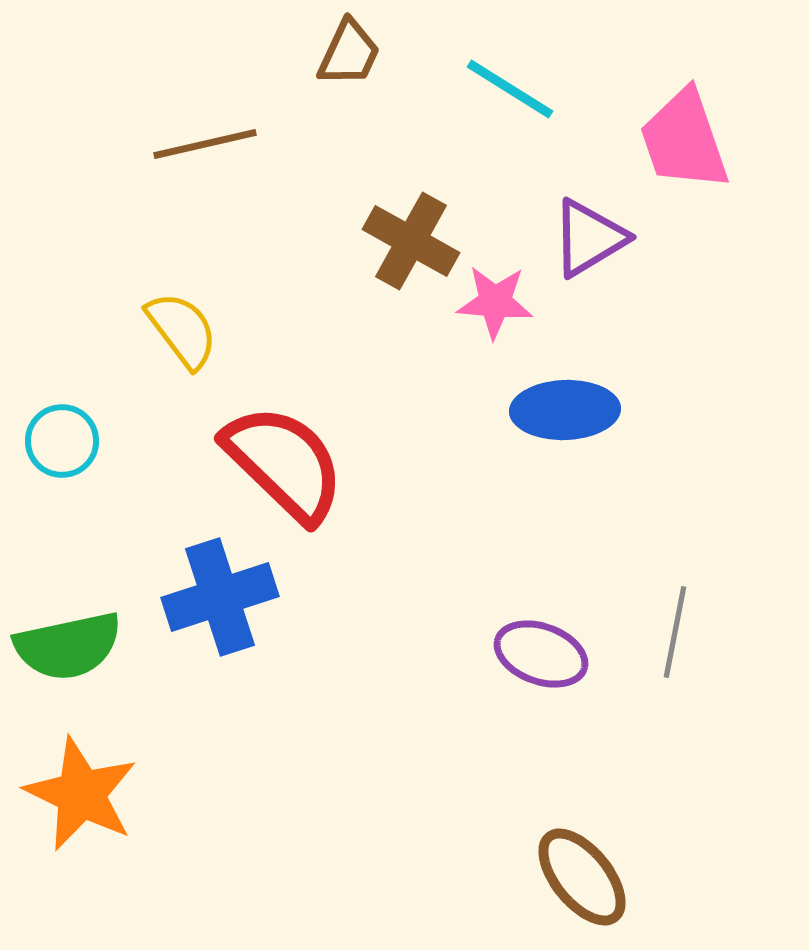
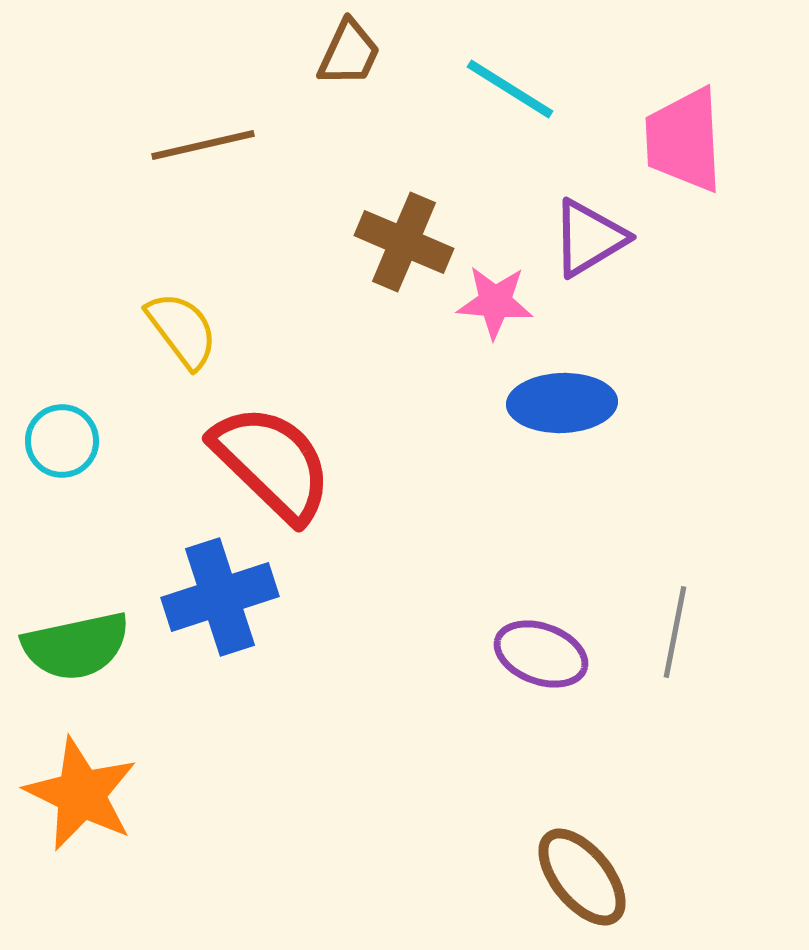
pink trapezoid: rotated 16 degrees clockwise
brown line: moved 2 px left, 1 px down
brown cross: moved 7 px left, 1 px down; rotated 6 degrees counterclockwise
blue ellipse: moved 3 px left, 7 px up
red semicircle: moved 12 px left
green semicircle: moved 8 px right
